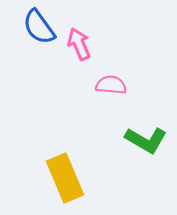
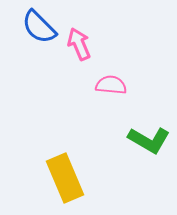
blue semicircle: rotated 9 degrees counterclockwise
green L-shape: moved 3 px right
